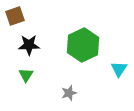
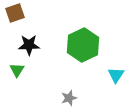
brown square: moved 3 px up
cyan triangle: moved 3 px left, 6 px down
green triangle: moved 9 px left, 5 px up
gray star: moved 5 px down
